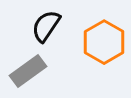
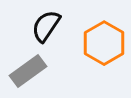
orange hexagon: moved 1 px down
